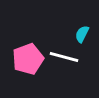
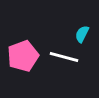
pink pentagon: moved 5 px left, 3 px up
